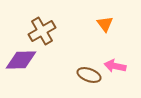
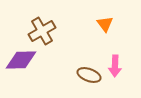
pink arrow: rotated 100 degrees counterclockwise
